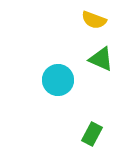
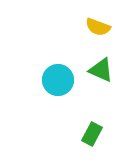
yellow semicircle: moved 4 px right, 7 px down
green triangle: moved 11 px down
